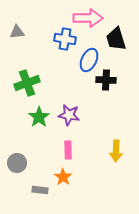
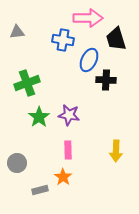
blue cross: moved 2 px left, 1 px down
gray rectangle: rotated 21 degrees counterclockwise
